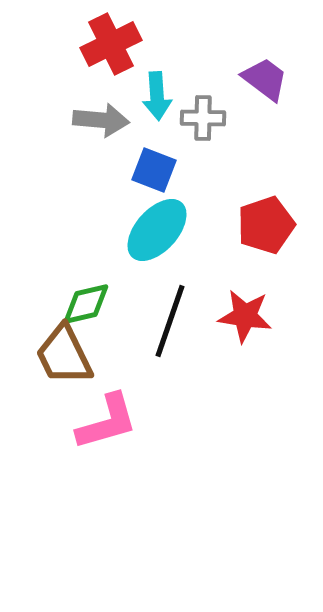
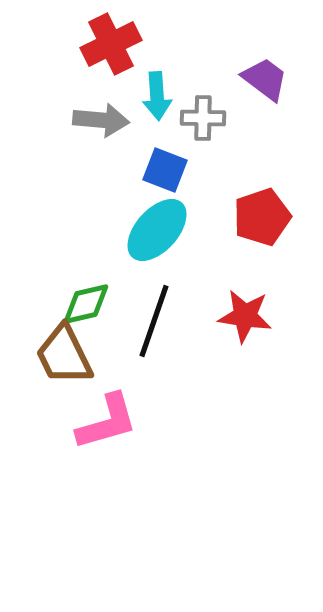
blue square: moved 11 px right
red pentagon: moved 4 px left, 8 px up
black line: moved 16 px left
